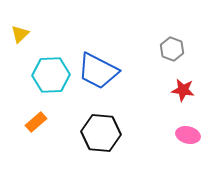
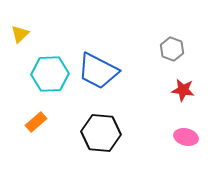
cyan hexagon: moved 1 px left, 1 px up
pink ellipse: moved 2 px left, 2 px down
